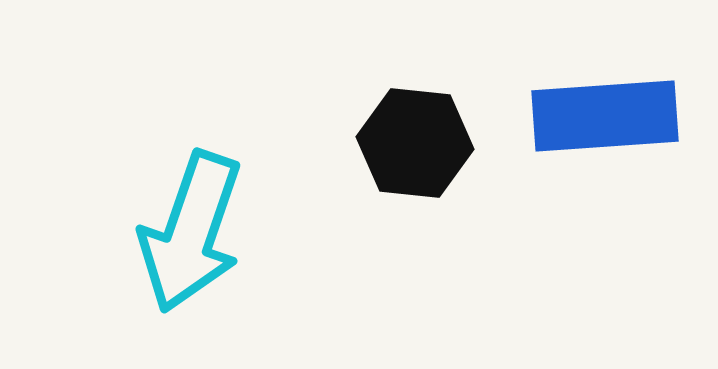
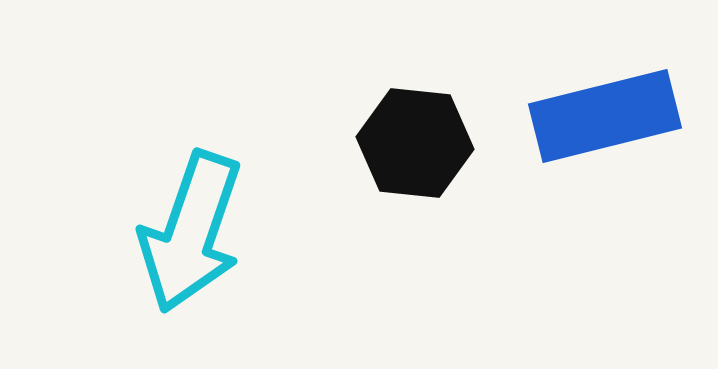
blue rectangle: rotated 10 degrees counterclockwise
